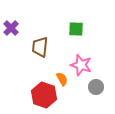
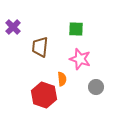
purple cross: moved 2 px right, 1 px up
pink star: moved 1 px left, 6 px up
orange semicircle: rotated 24 degrees clockwise
